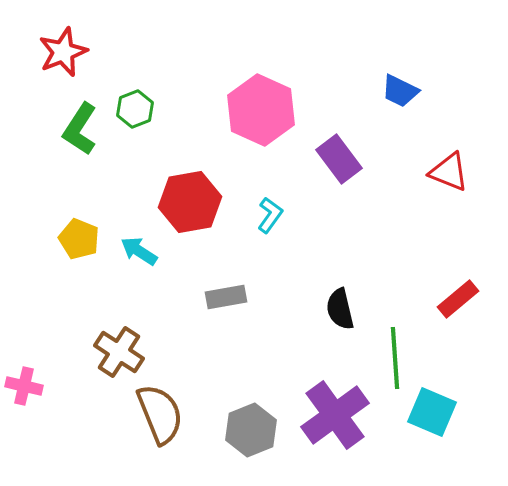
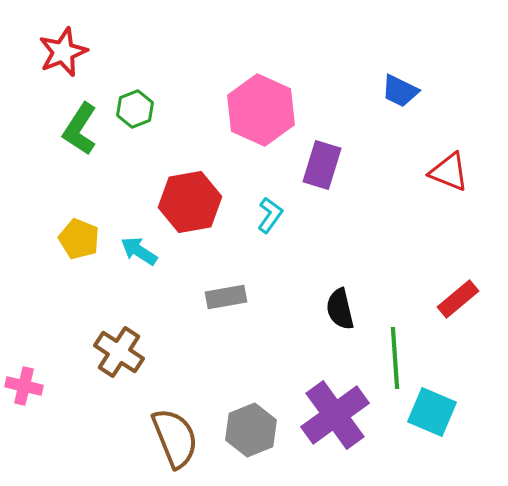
purple rectangle: moved 17 px left, 6 px down; rotated 54 degrees clockwise
brown semicircle: moved 15 px right, 24 px down
